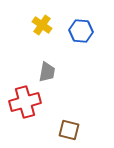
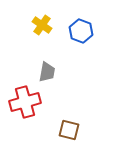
blue hexagon: rotated 15 degrees clockwise
